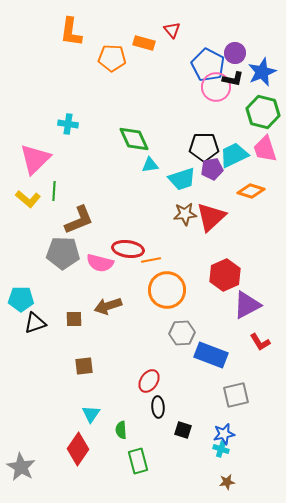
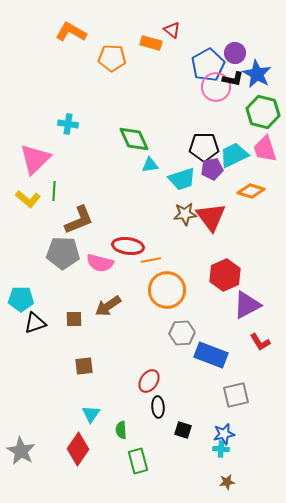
red triangle at (172, 30): rotated 12 degrees counterclockwise
orange L-shape at (71, 32): rotated 112 degrees clockwise
orange rectangle at (144, 43): moved 7 px right
blue pentagon at (208, 65): rotated 16 degrees clockwise
blue star at (262, 72): moved 5 px left, 2 px down; rotated 20 degrees counterclockwise
red triangle at (211, 217): rotated 24 degrees counterclockwise
red ellipse at (128, 249): moved 3 px up
brown arrow at (108, 306): rotated 16 degrees counterclockwise
cyan cross at (221, 449): rotated 14 degrees counterclockwise
gray star at (21, 467): moved 16 px up
